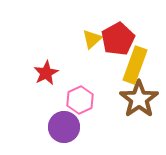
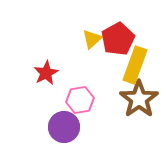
pink hexagon: rotated 16 degrees clockwise
